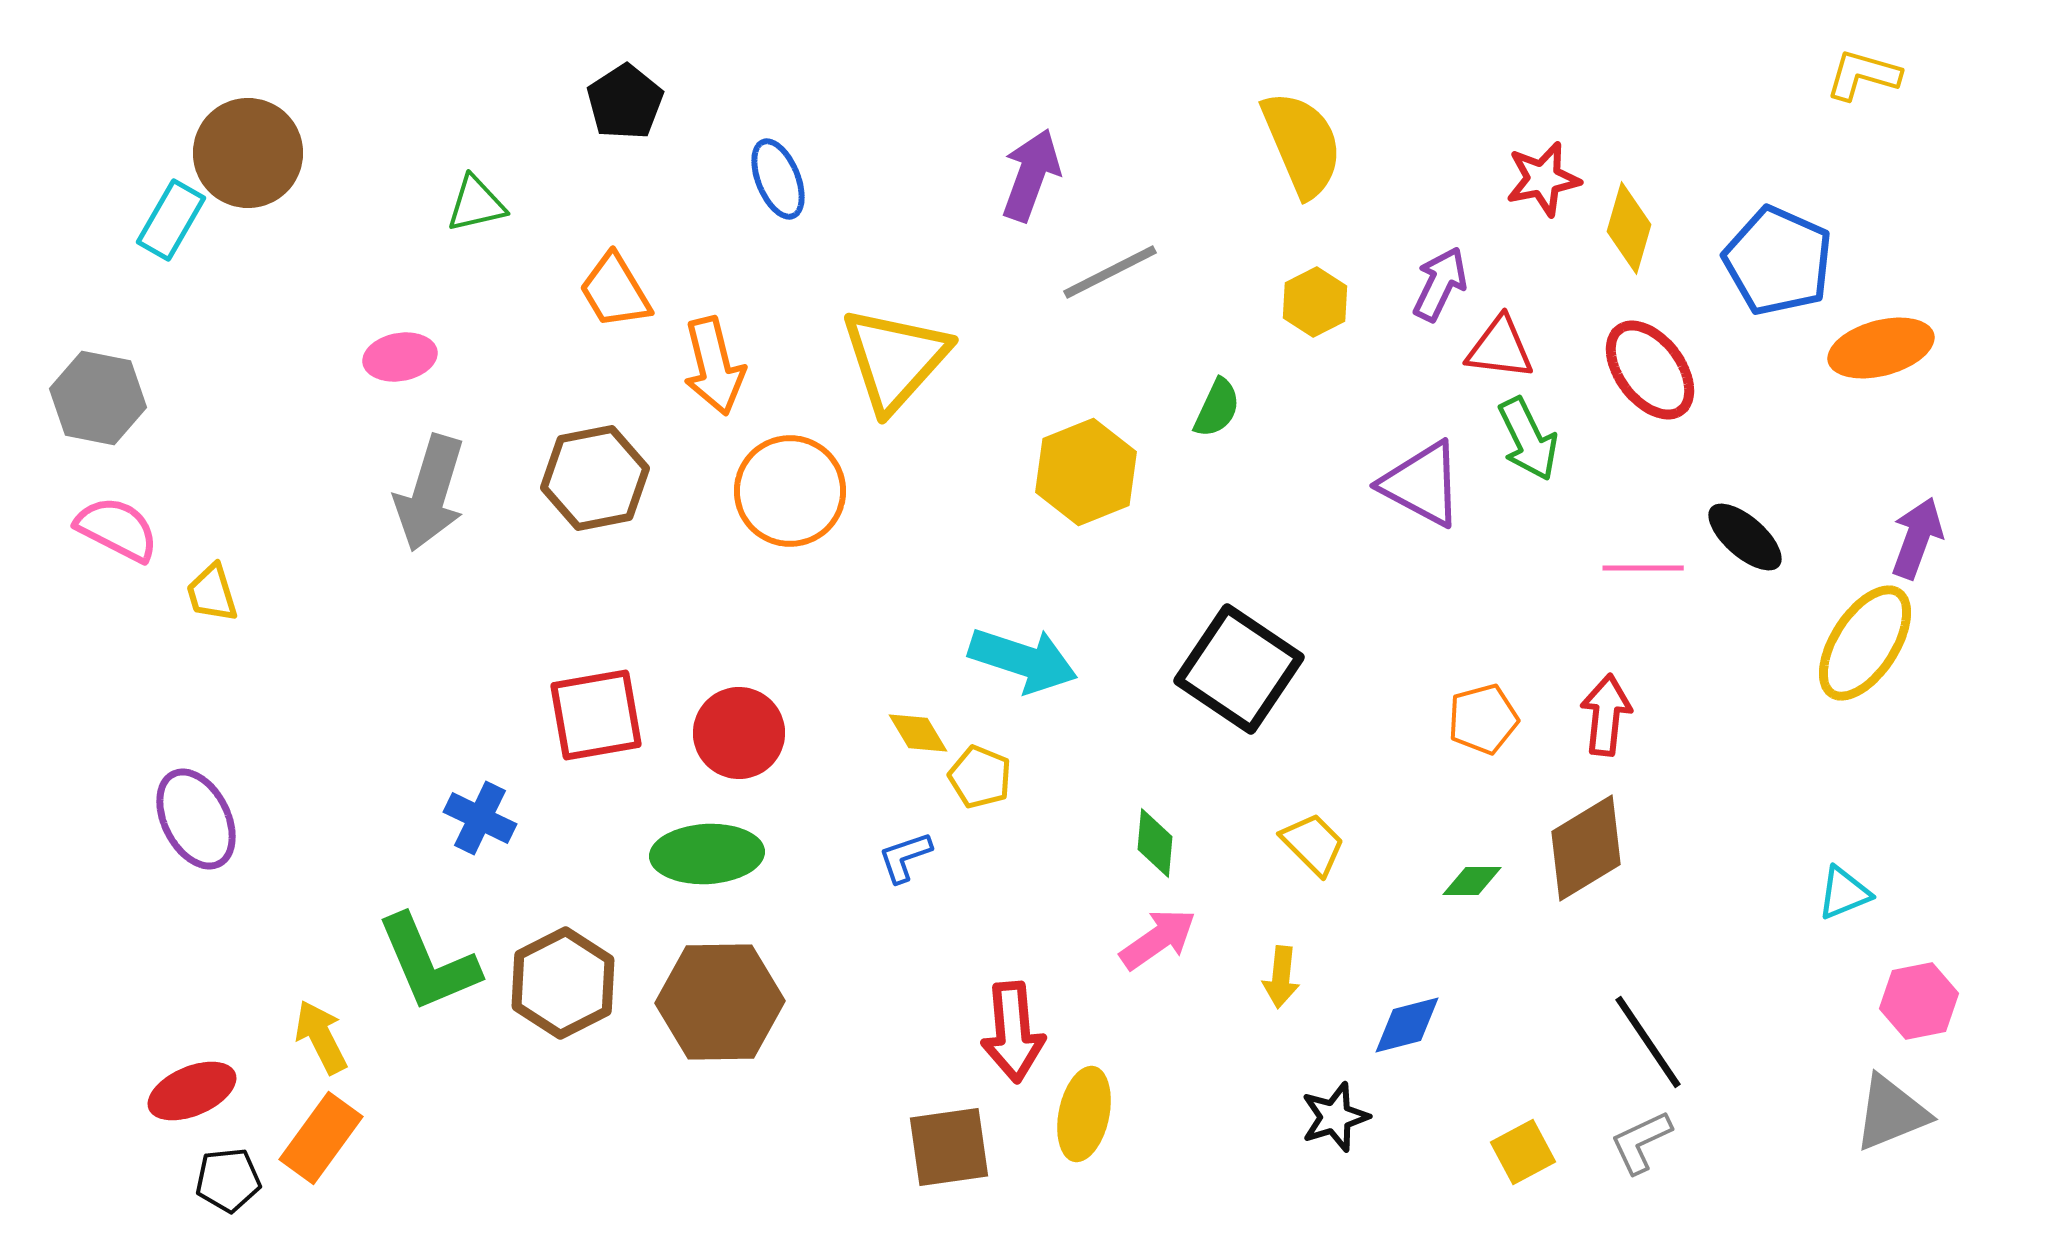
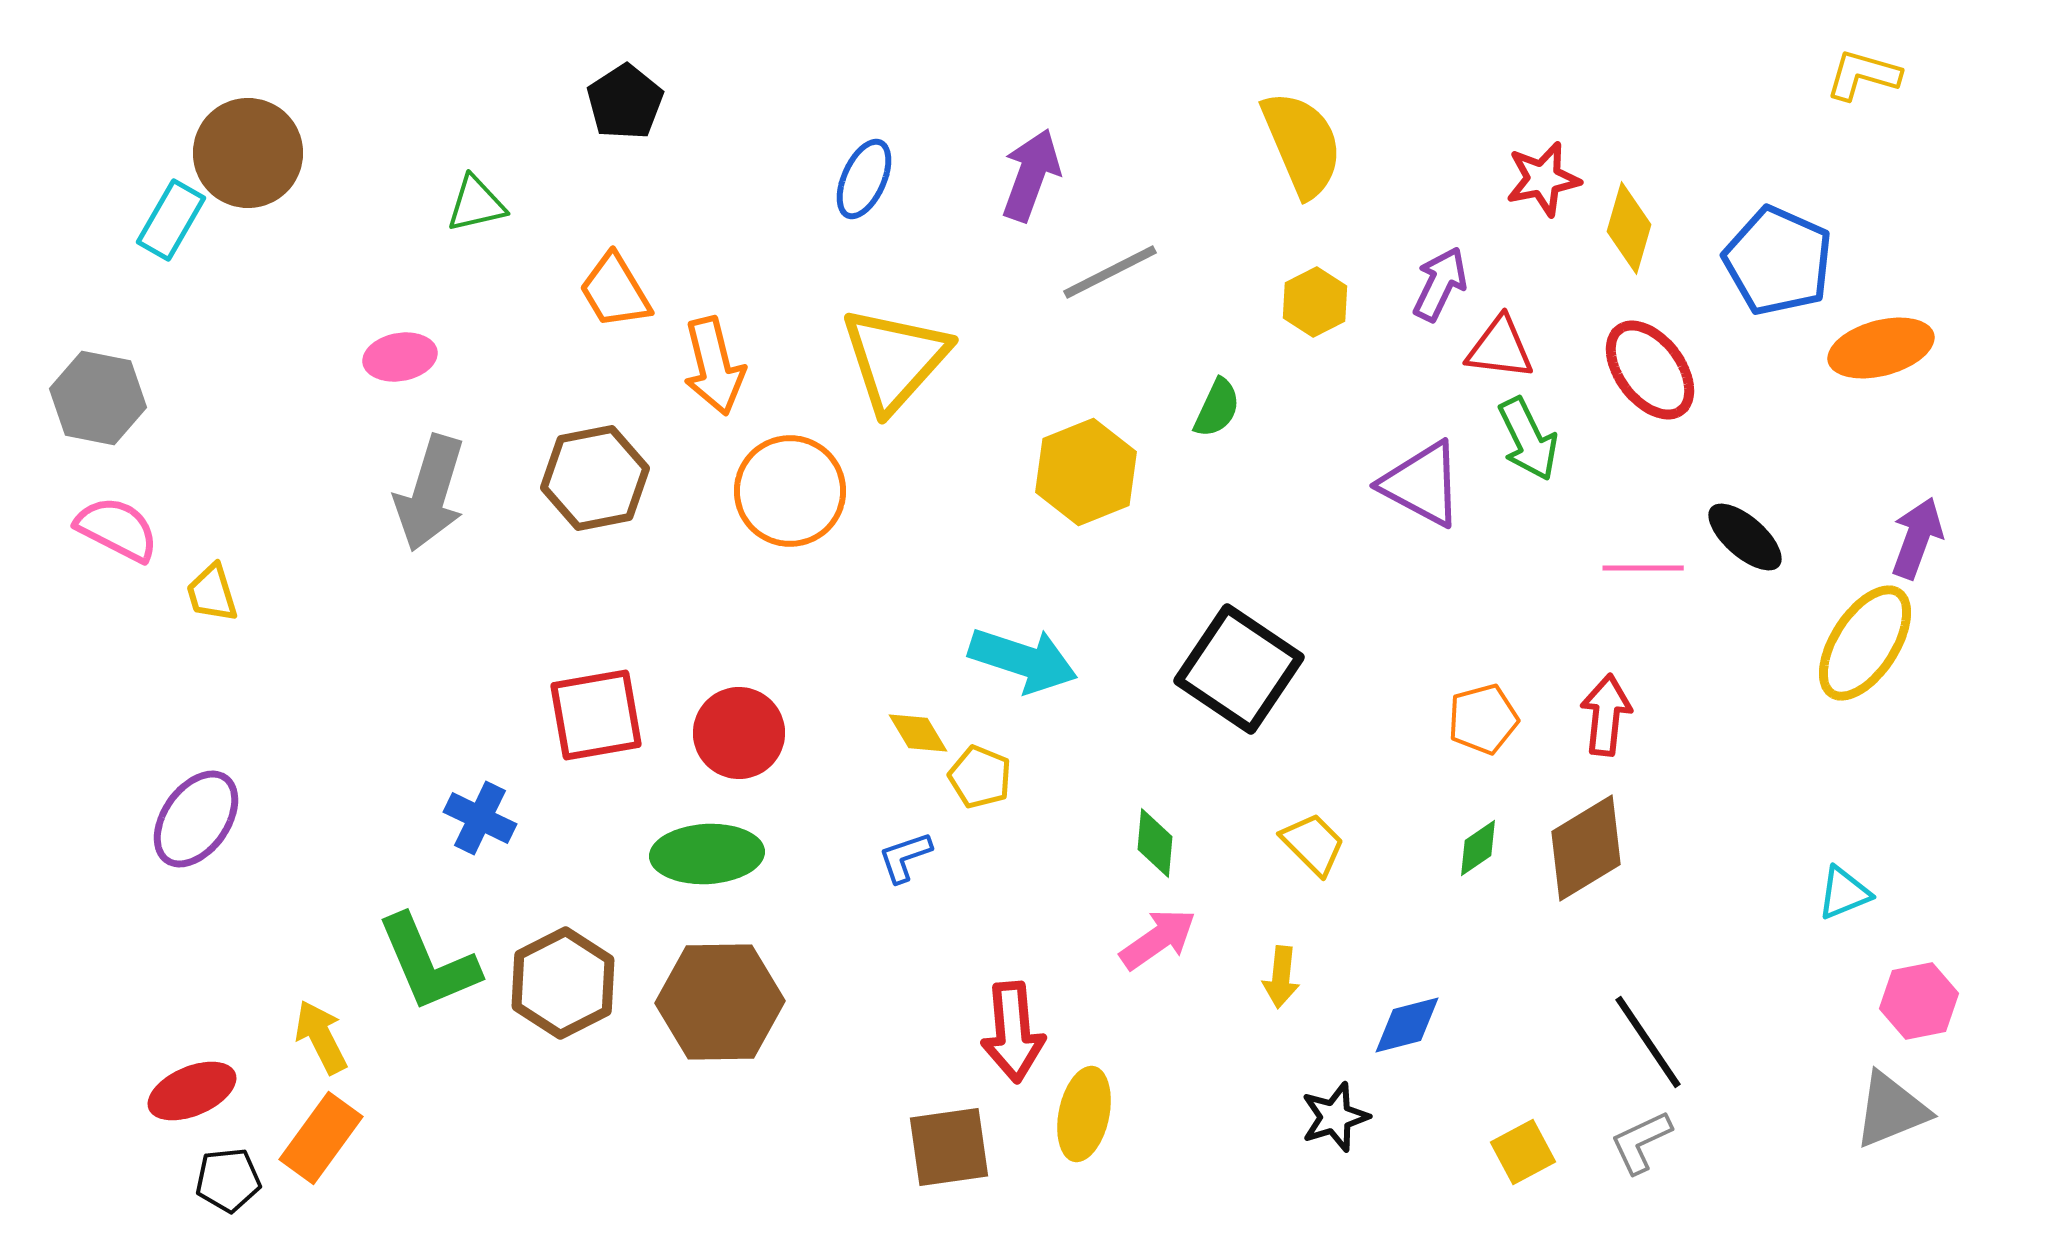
blue ellipse at (778, 179): moved 86 px right; rotated 46 degrees clockwise
purple ellipse at (196, 819): rotated 62 degrees clockwise
green diamond at (1472, 881): moved 6 px right, 33 px up; rotated 34 degrees counterclockwise
gray triangle at (1891, 1113): moved 3 px up
